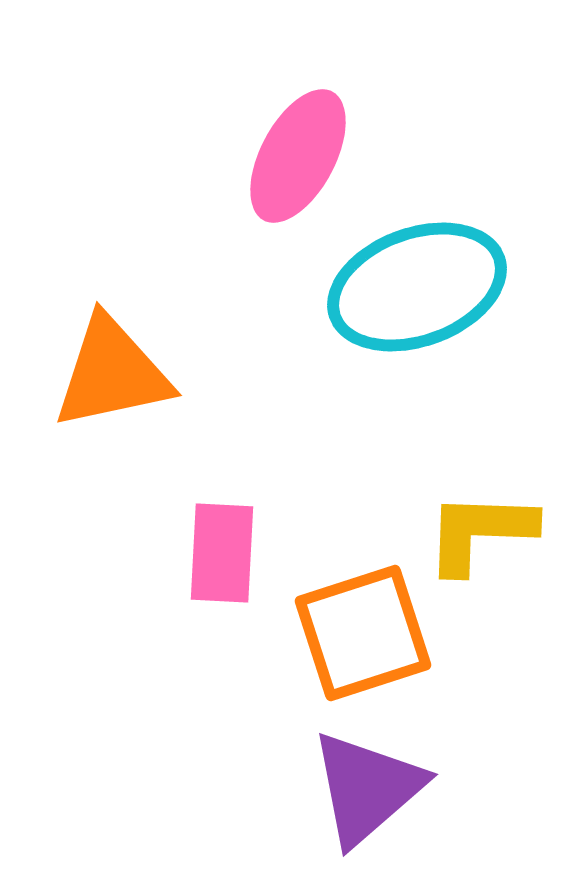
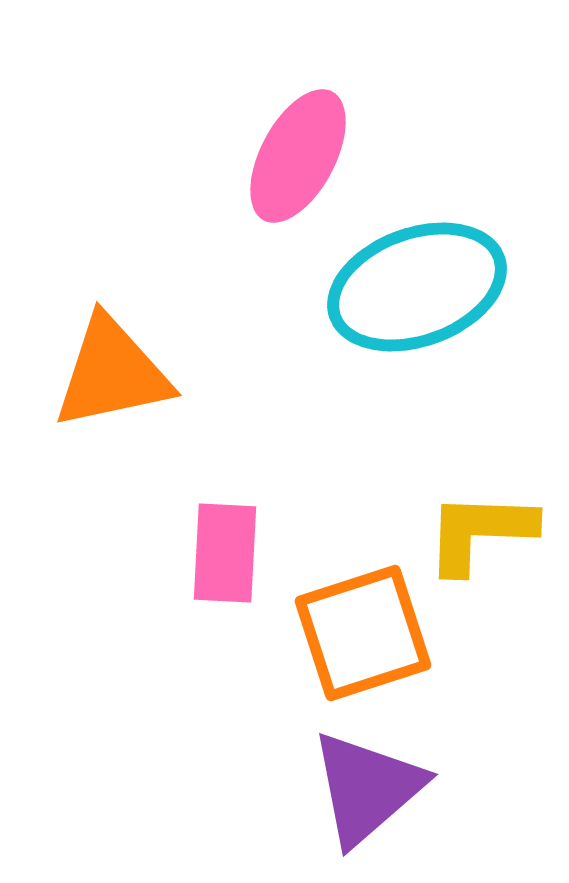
pink rectangle: moved 3 px right
